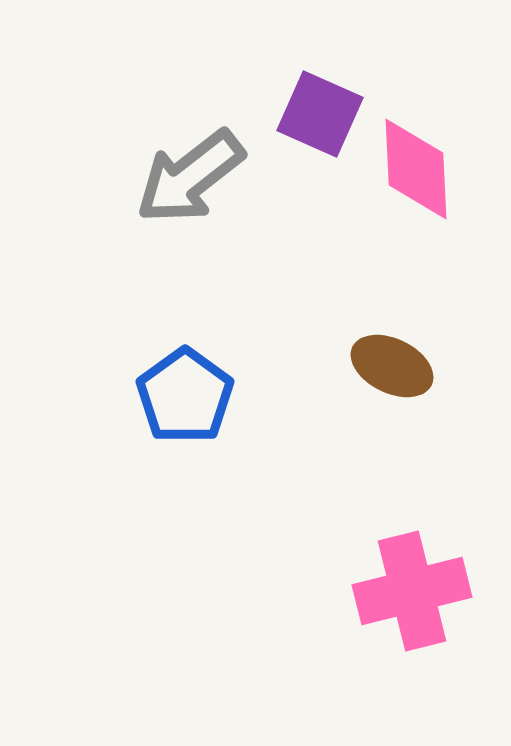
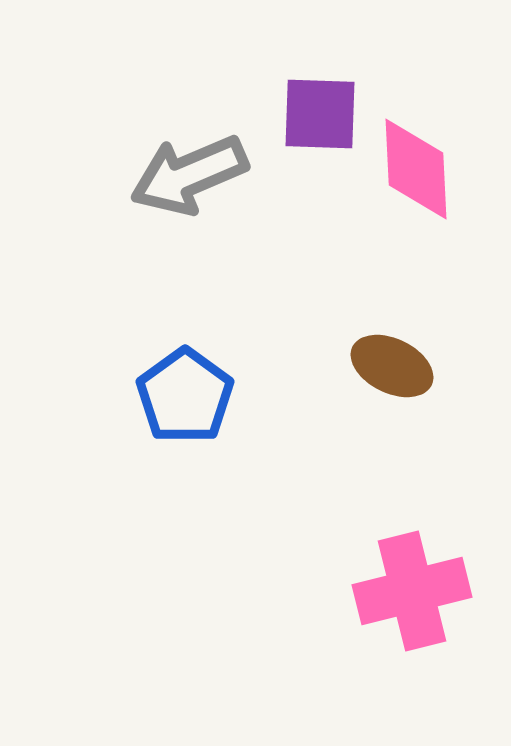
purple square: rotated 22 degrees counterclockwise
gray arrow: moved 1 px left, 2 px up; rotated 15 degrees clockwise
